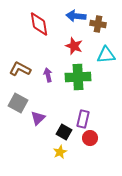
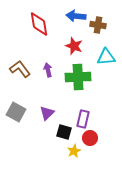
brown cross: moved 1 px down
cyan triangle: moved 2 px down
brown L-shape: rotated 25 degrees clockwise
purple arrow: moved 5 px up
gray square: moved 2 px left, 9 px down
purple triangle: moved 9 px right, 5 px up
black square: rotated 14 degrees counterclockwise
yellow star: moved 14 px right, 1 px up
